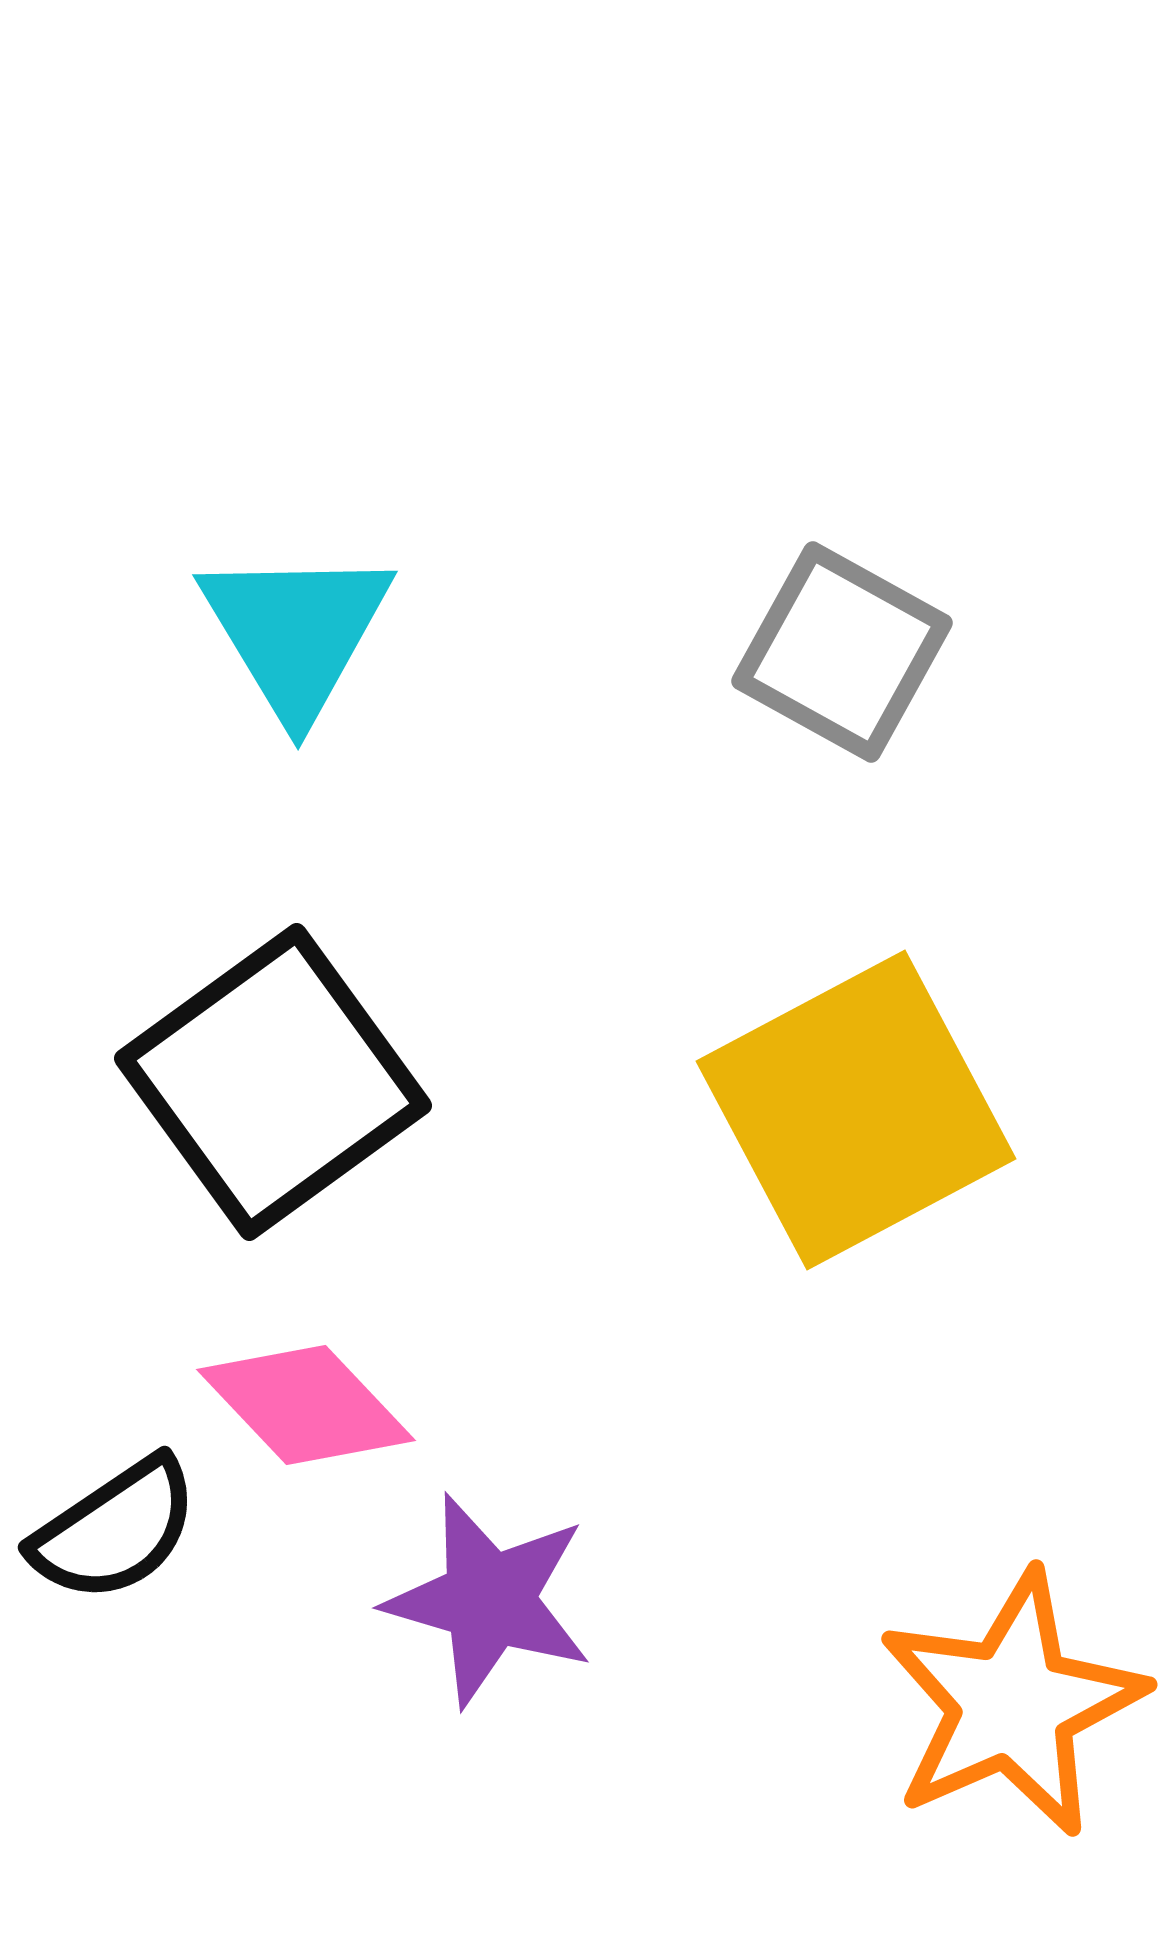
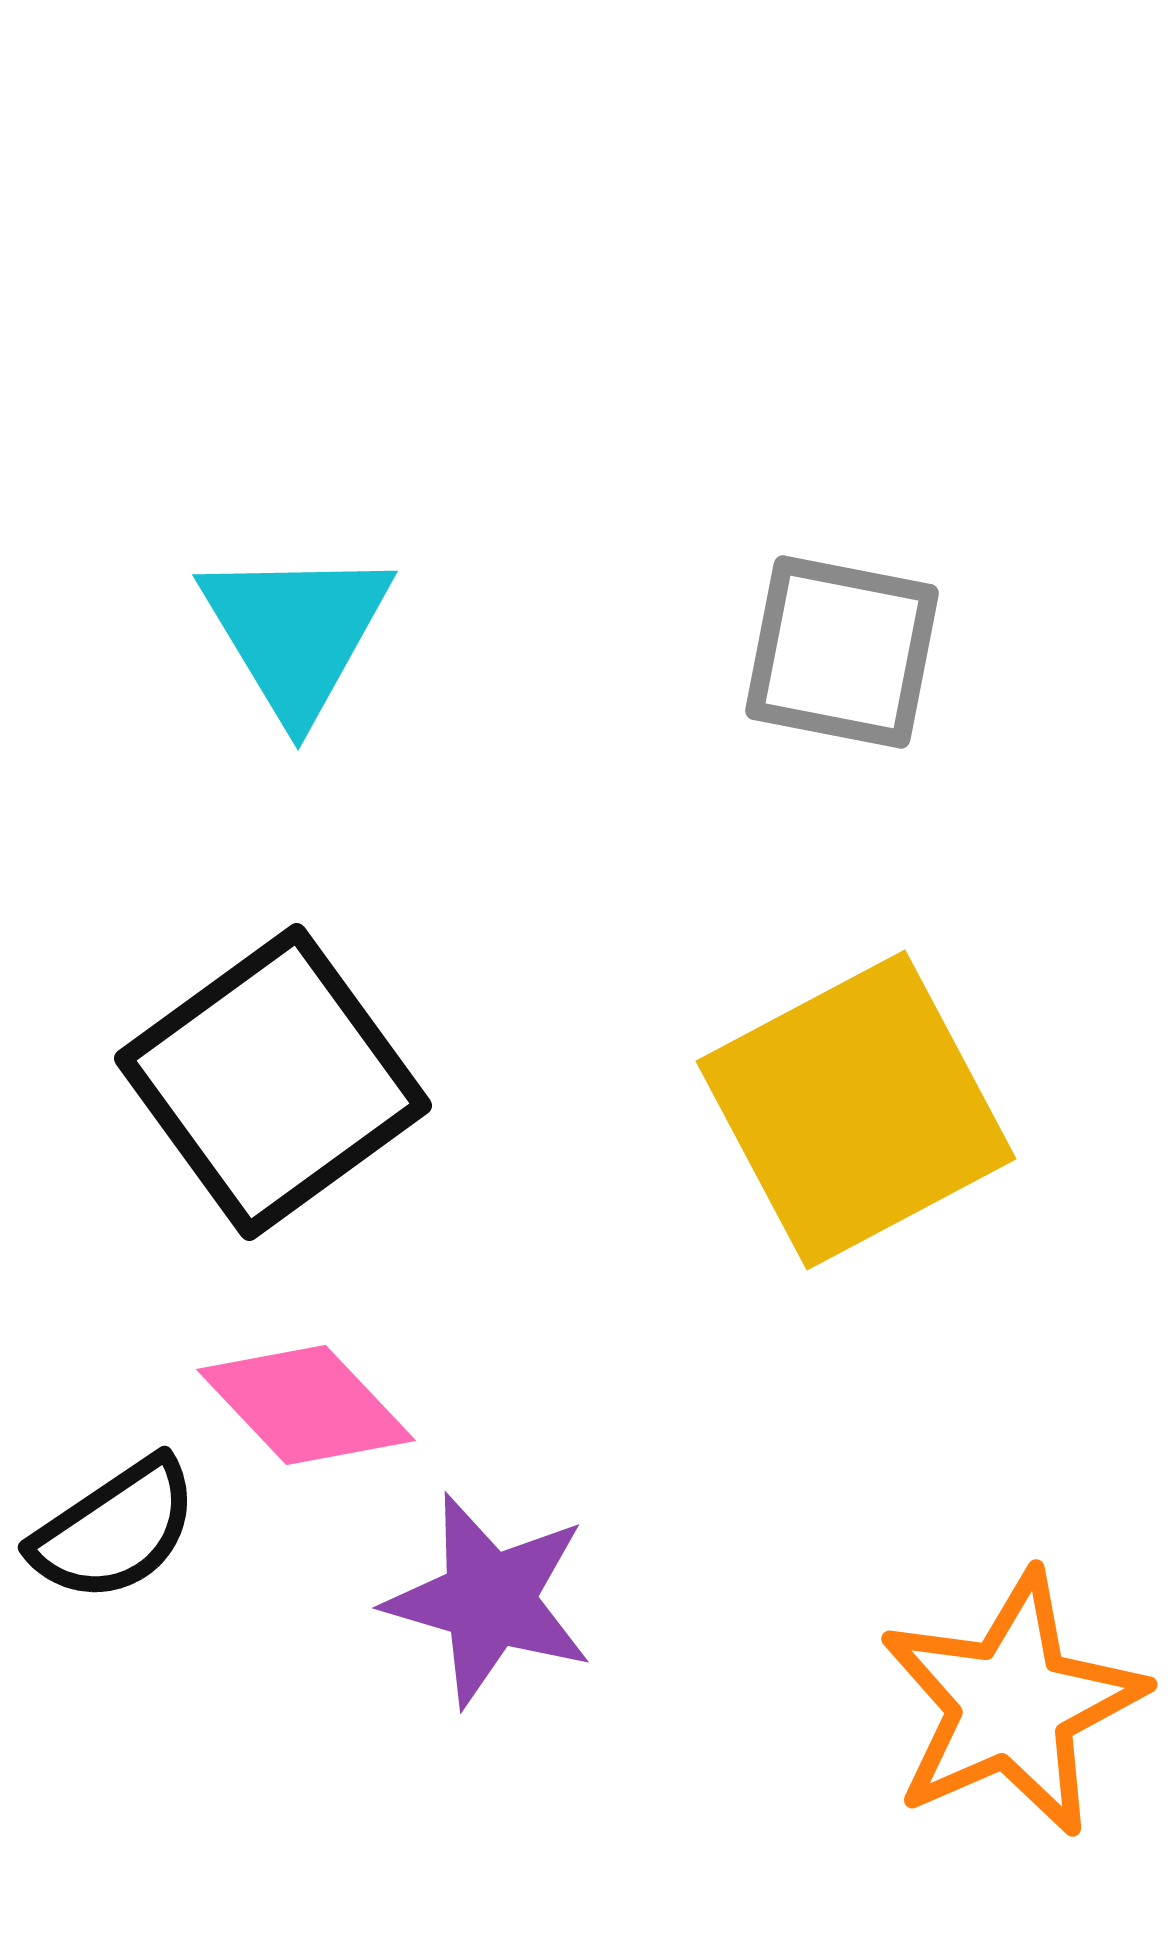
gray square: rotated 18 degrees counterclockwise
